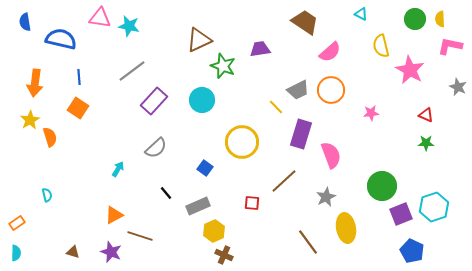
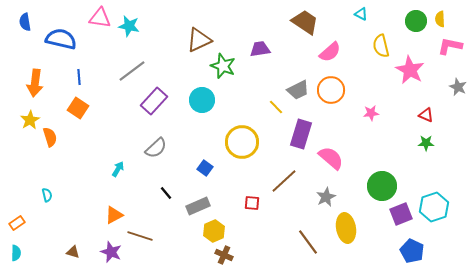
green circle at (415, 19): moved 1 px right, 2 px down
pink semicircle at (331, 155): moved 3 px down; rotated 28 degrees counterclockwise
